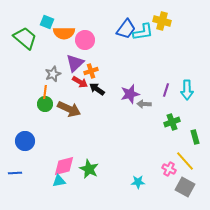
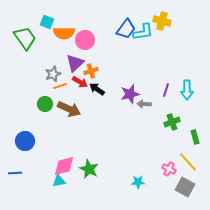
green trapezoid: rotated 15 degrees clockwise
orange line: moved 15 px right, 6 px up; rotated 64 degrees clockwise
yellow line: moved 3 px right, 1 px down
